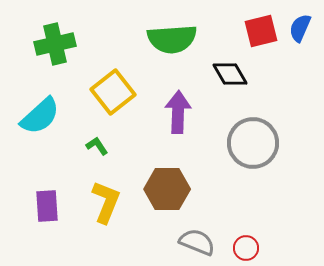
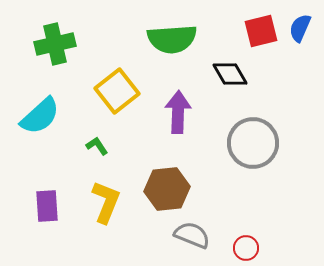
yellow square: moved 4 px right, 1 px up
brown hexagon: rotated 6 degrees counterclockwise
gray semicircle: moved 5 px left, 7 px up
